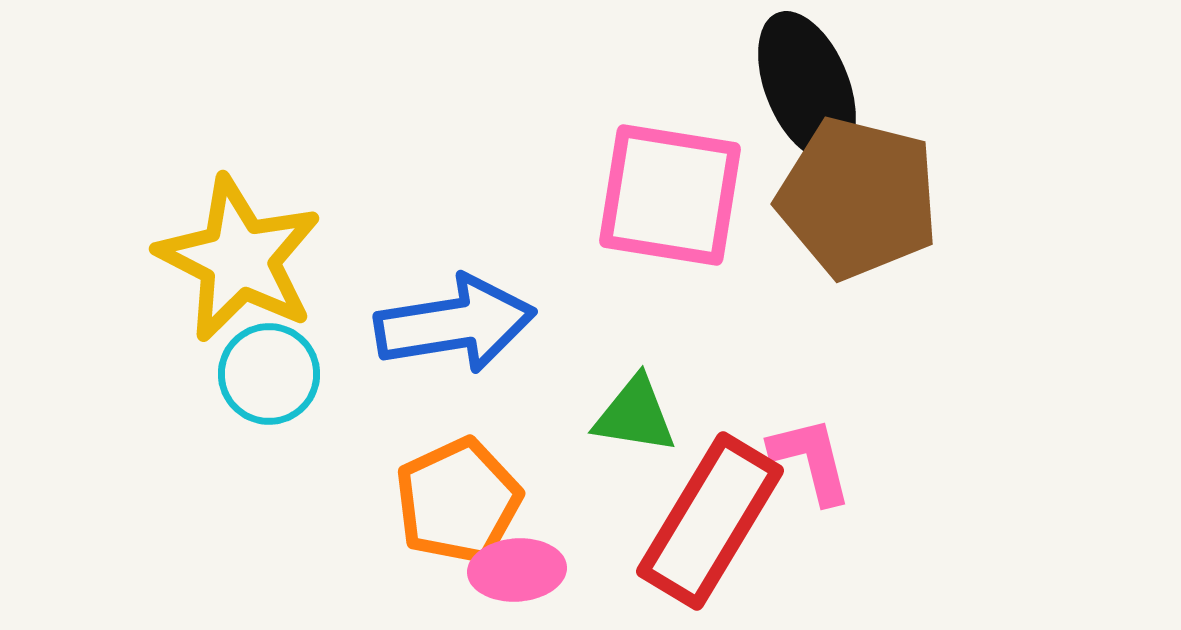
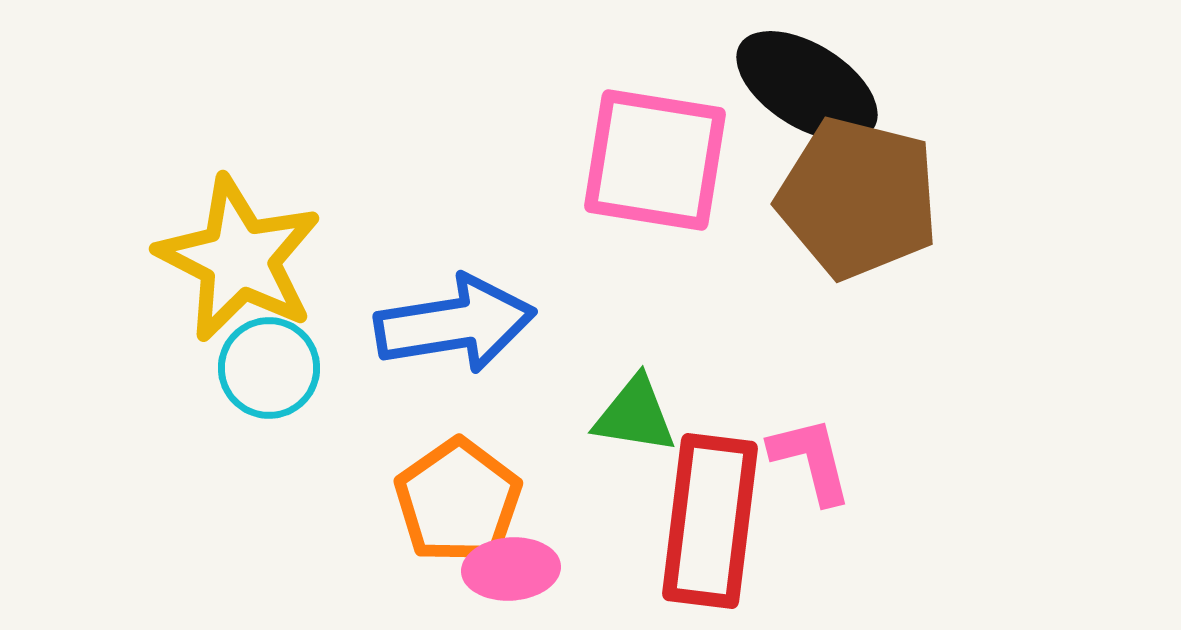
black ellipse: rotated 36 degrees counterclockwise
pink square: moved 15 px left, 35 px up
cyan circle: moved 6 px up
orange pentagon: rotated 10 degrees counterclockwise
red rectangle: rotated 24 degrees counterclockwise
pink ellipse: moved 6 px left, 1 px up
